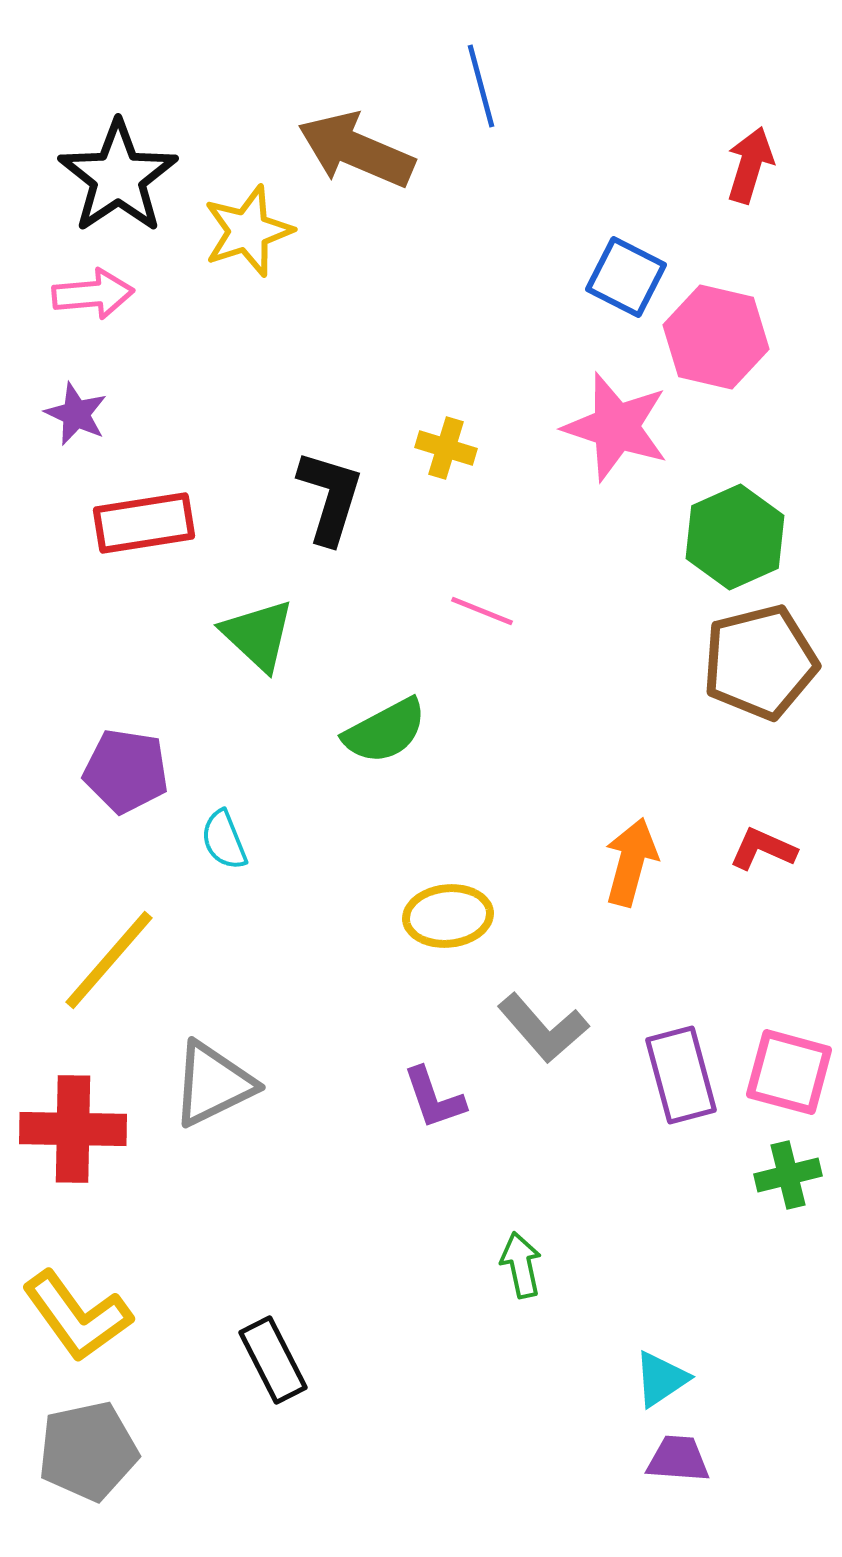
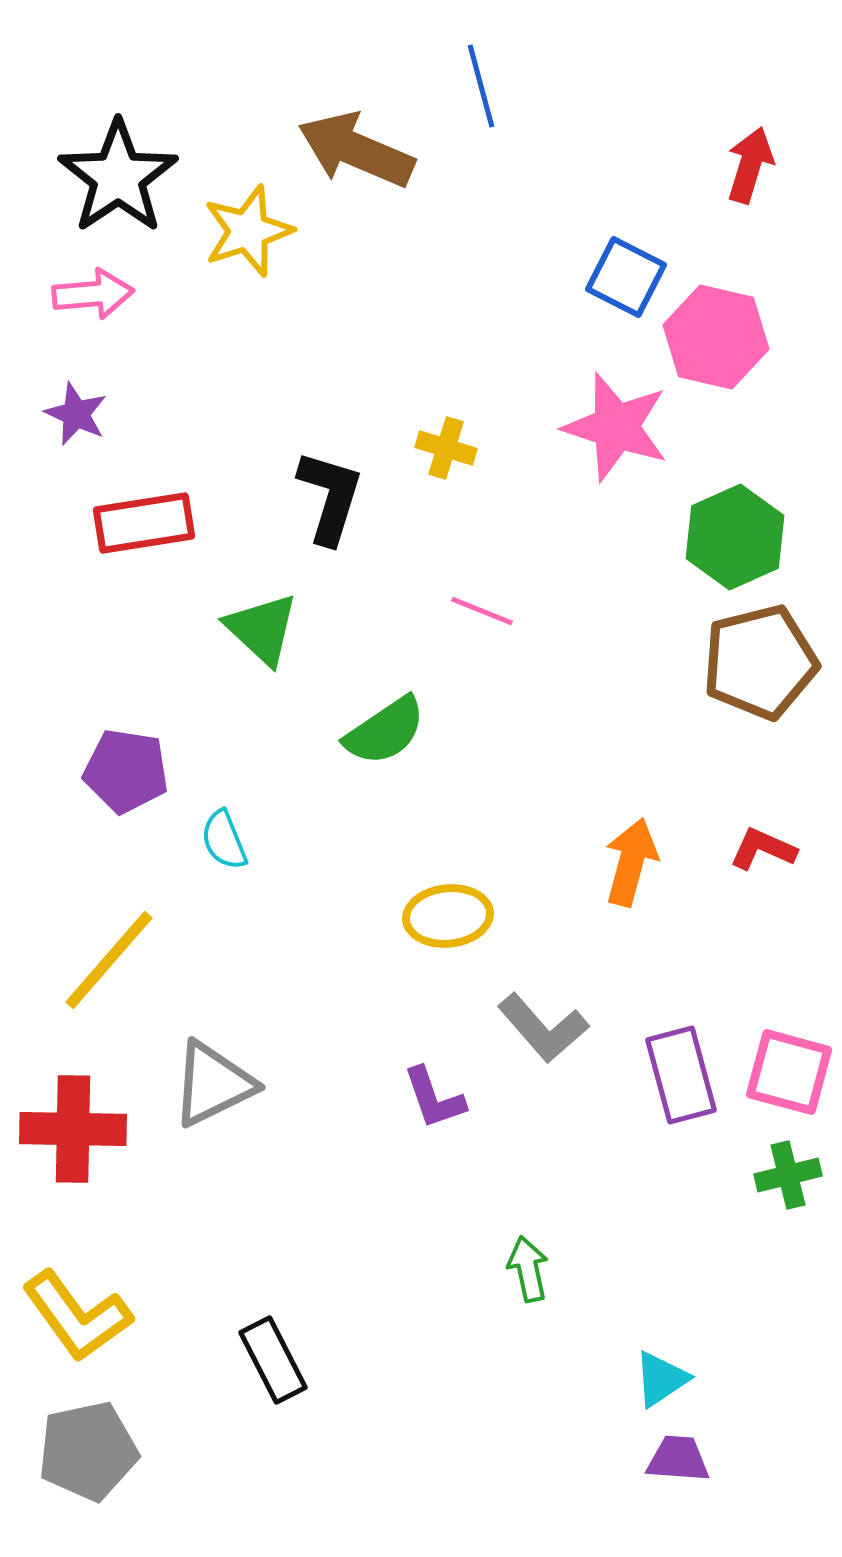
green triangle: moved 4 px right, 6 px up
green semicircle: rotated 6 degrees counterclockwise
green arrow: moved 7 px right, 4 px down
